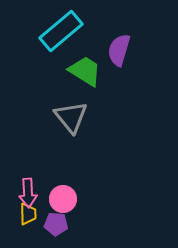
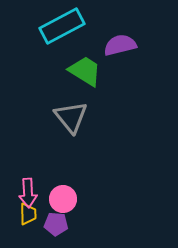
cyan rectangle: moved 1 px right, 5 px up; rotated 12 degrees clockwise
purple semicircle: moved 1 px right, 5 px up; rotated 60 degrees clockwise
